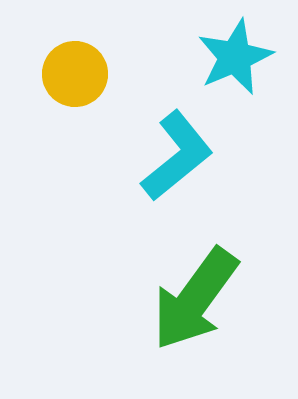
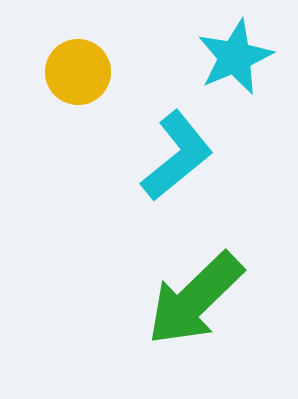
yellow circle: moved 3 px right, 2 px up
green arrow: rotated 10 degrees clockwise
